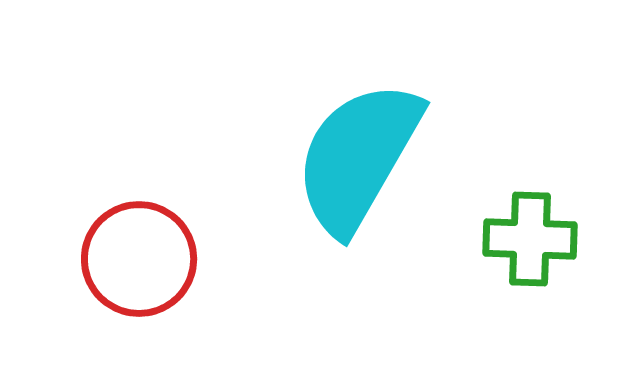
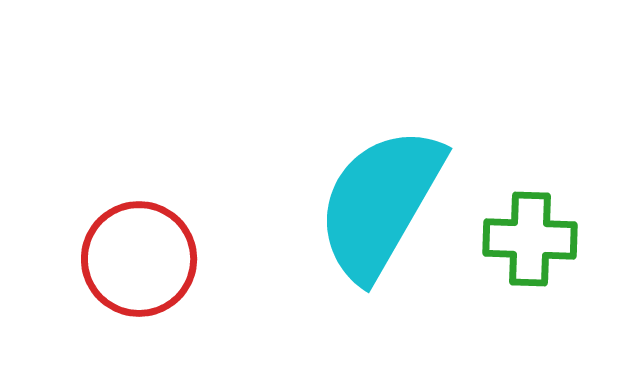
cyan semicircle: moved 22 px right, 46 px down
